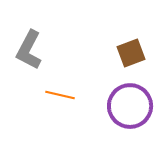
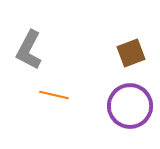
orange line: moved 6 px left
